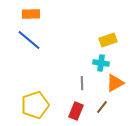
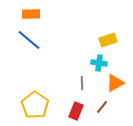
cyan cross: moved 2 px left
yellow pentagon: rotated 20 degrees counterclockwise
